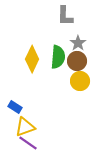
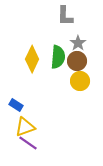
blue rectangle: moved 1 px right, 2 px up
